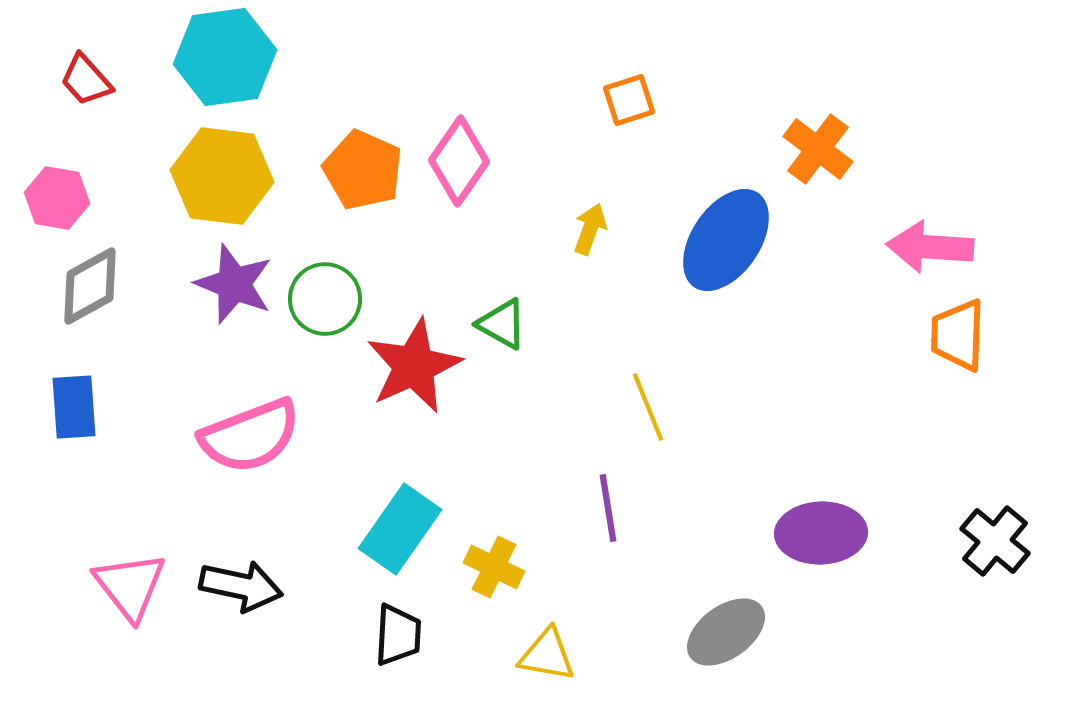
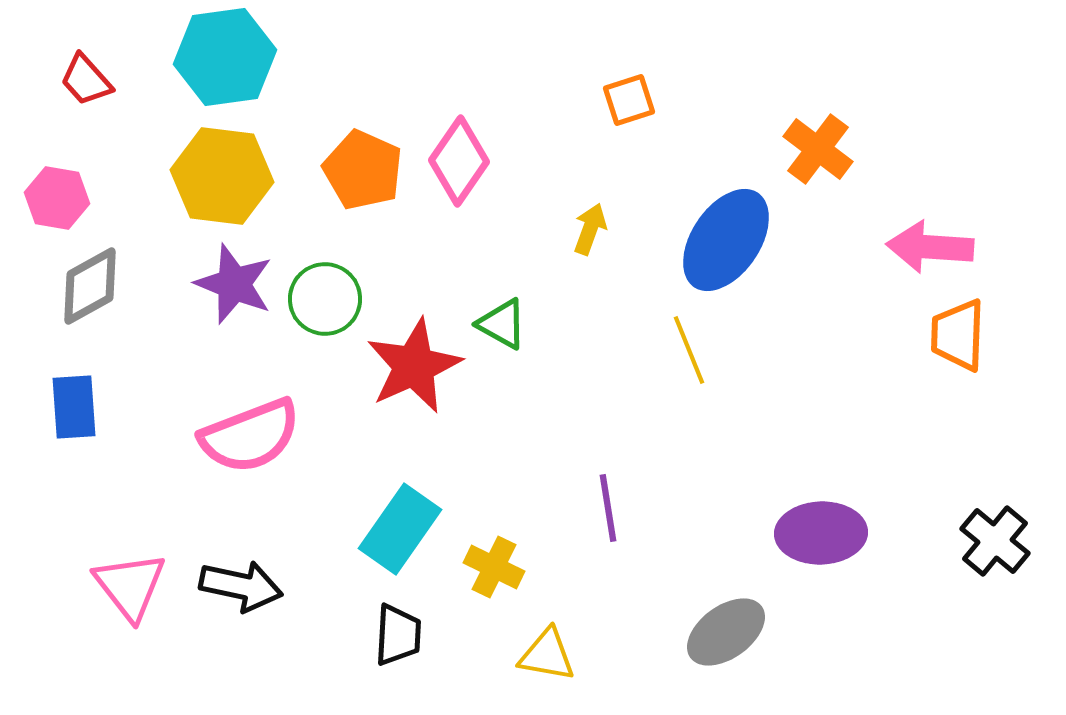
yellow line: moved 41 px right, 57 px up
